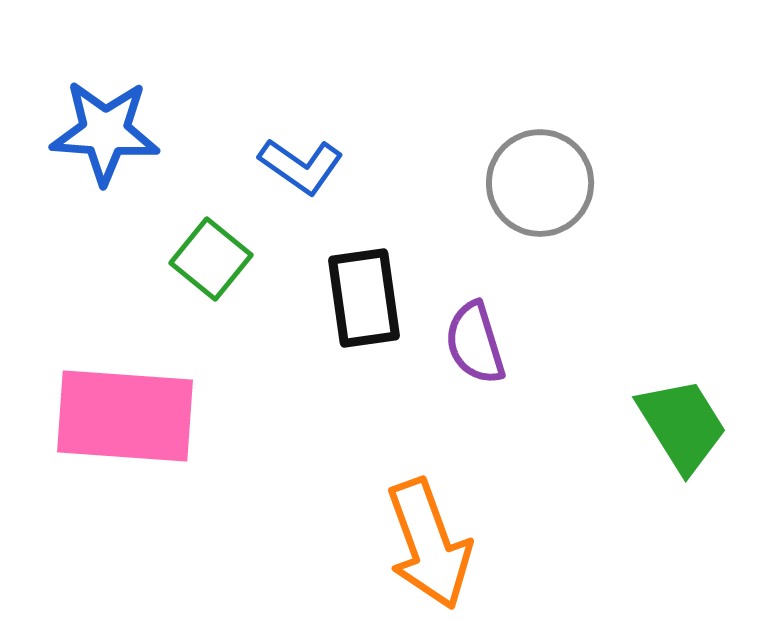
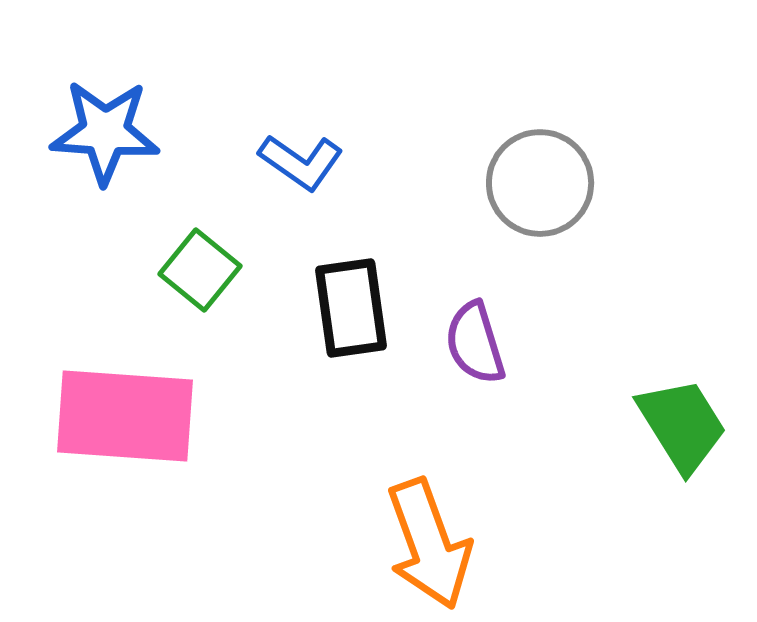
blue L-shape: moved 4 px up
green square: moved 11 px left, 11 px down
black rectangle: moved 13 px left, 10 px down
